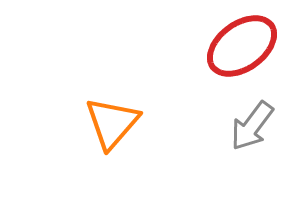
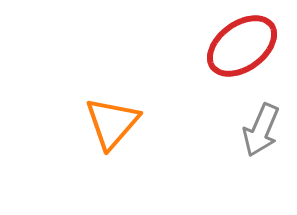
gray arrow: moved 9 px right, 4 px down; rotated 14 degrees counterclockwise
